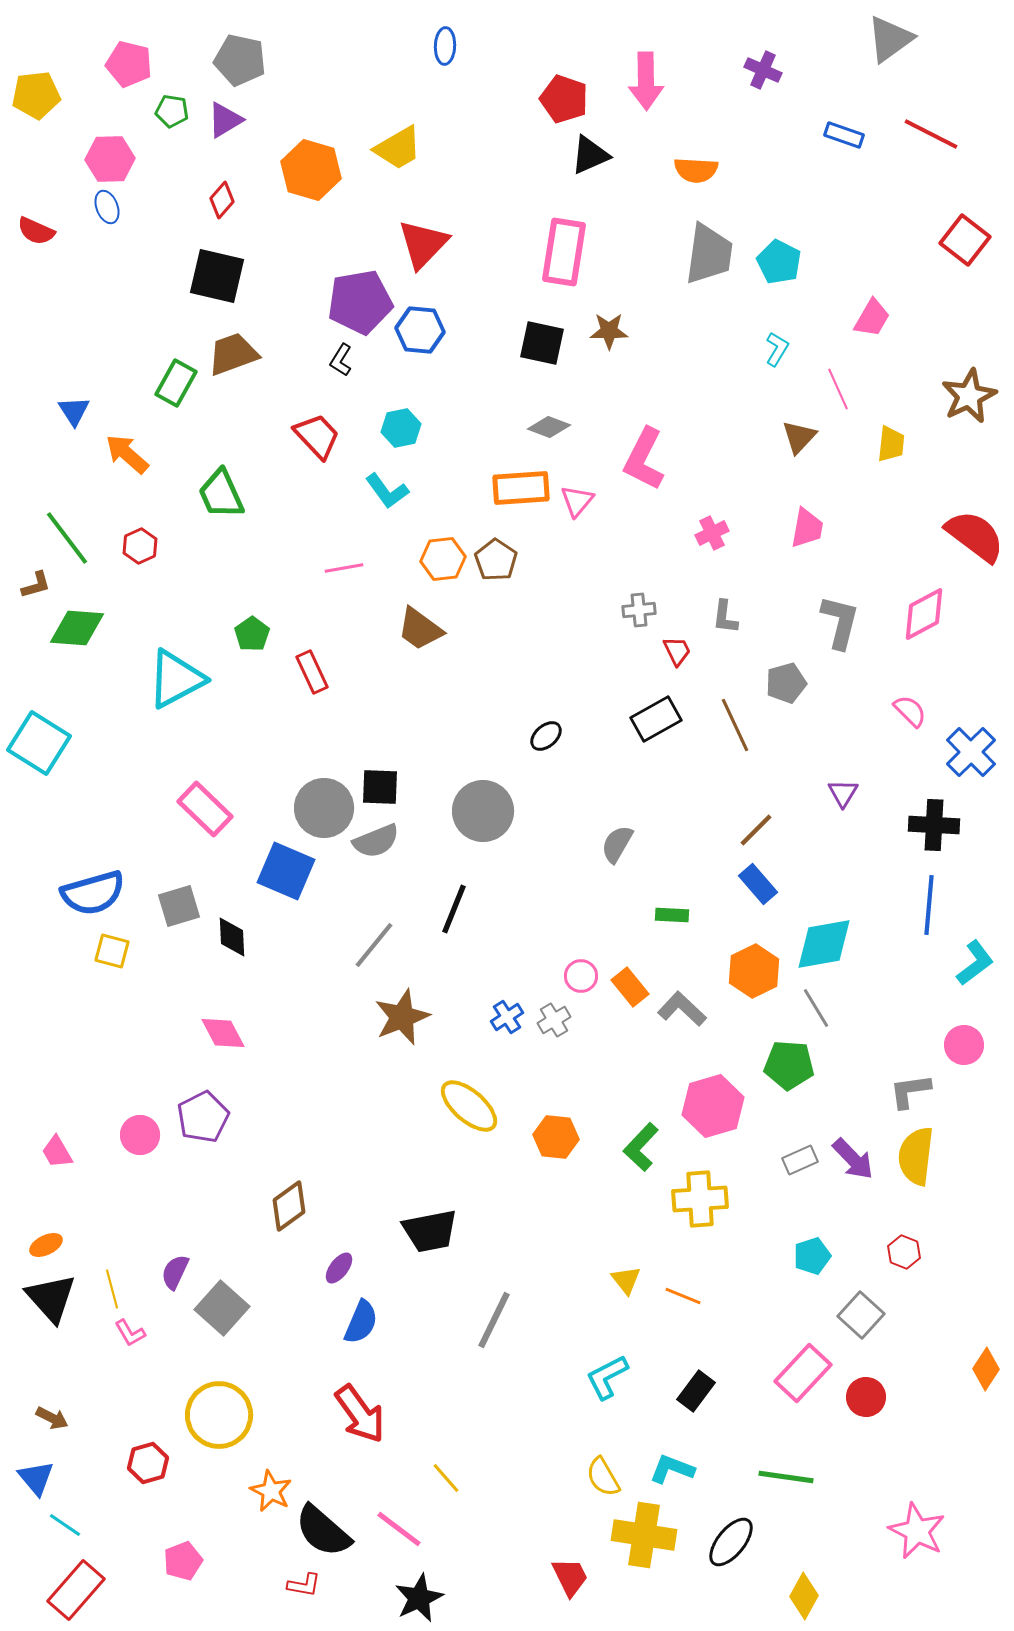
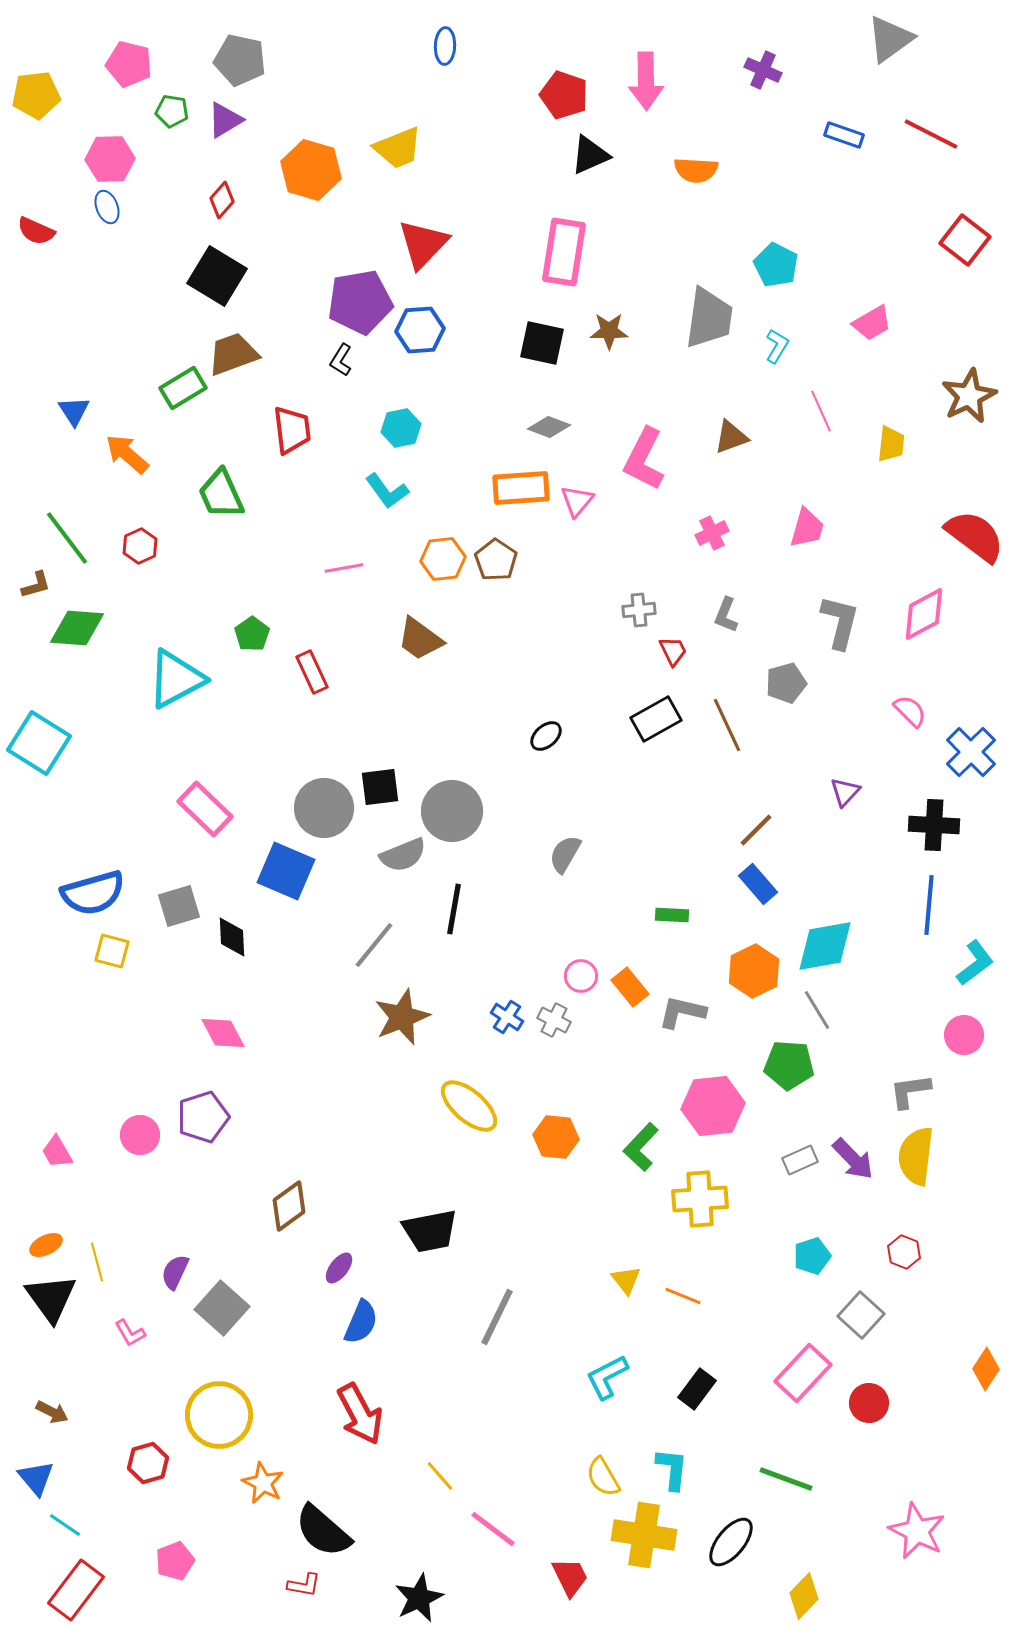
red pentagon at (564, 99): moved 4 px up
yellow trapezoid at (398, 148): rotated 8 degrees clockwise
gray trapezoid at (709, 254): moved 64 px down
cyan pentagon at (779, 262): moved 3 px left, 3 px down
black square at (217, 276): rotated 18 degrees clockwise
pink trapezoid at (872, 318): moved 5 px down; rotated 30 degrees clockwise
blue hexagon at (420, 330): rotated 9 degrees counterclockwise
cyan L-shape at (777, 349): moved 3 px up
green rectangle at (176, 383): moved 7 px right, 5 px down; rotated 30 degrees clockwise
pink line at (838, 389): moved 17 px left, 22 px down
red trapezoid at (317, 436): moved 25 px left, 6 px up; rotated 36 degrees clockwise
brown triangle at (799, 437): moved 68 px left; rotated 27 degrees clockwise
pink trapezoid at (807, 528): rotated 6 degrees clockwise
gray L-shape at (725, 617): moved 1 px right, 2 px up; rotated 15 degrees clockwise
brown trapezoid at (420, 629): moved 10 px down
red trapezoid at (677, 651): moved 4 px left
brown line at (735, 725): moved 8 px left
black square at (380, 787): rotated 9 degrees counterclockwise
purple triangle at (843, 793): moved 2 px right, 1 px up; rotated 12 degrees clockwise
gray circle at (483, 811): moved 31 px left
gray semicircle at (376, 841): moved 27 px right, 14 px down
gray semicircle at (617, 844): moved 52 px left, 10 px down
black line at (454, 909): rotated 12 degrees counterclockwise
cyan diamond at (824, 944): moved 1 px right, 2 px down
gray line at (816, 1008): moved 1 px right, 2 px down
gray L-shape at (682, 1009): moved 3 px down; rotated 30 degrees counterclockwise
blue cross at (507, 1017): rotated 24 degrees counterclockwise
gray cross at (554, 1020): rotated 32 degrees counterclockwise
pink circle at (964, 1045): moved 10 px up
pink hexagon at (713, 1106): rotated 10 degrees clockwise
purple pentagon at (203, 1117): rotated 9 degrees clockwise
yellow line at (112, 1289): moved 15 px left, 27 px up
black triangle at (51, 1298): rotated 6 degrees clockwise
gray line at (494, 1320): moved 3 px right, 3 px up
black rectangle at (696, 1391): moved 1 px right, 2 px up
red circle at (866, 1397): moved 3 px right, 6 px down
red arrow at (360, 1414): rotated 8 degrees clockwise
brown arrow at (52, 1418): moved 6 px up
cyan L-shape at (672, 1469): rotated 75 degrees clockwise
green line at (786, 1477): moved 2 px down; rotated 12 degrees clockwise
yellow line at (446, 1478): moved 6 px left, 2 px up
orange star at (271, 1491): moved 8 px left, 8 px up
pink line at (399, 1529): moved 94 px right
pink pentagon at (183, 1561): moved 8 px left
red rectangle at (76, 1590): rotated 4 degrees counterclockwise
yellow diamond at (804, 1596): rotated 15 degrees clockwise
